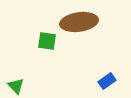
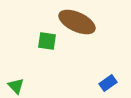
brown ellipse: moved 2 px left; rotated 33 degrees clockwise
blue rectangle: moved 1 px right, 2 px down
